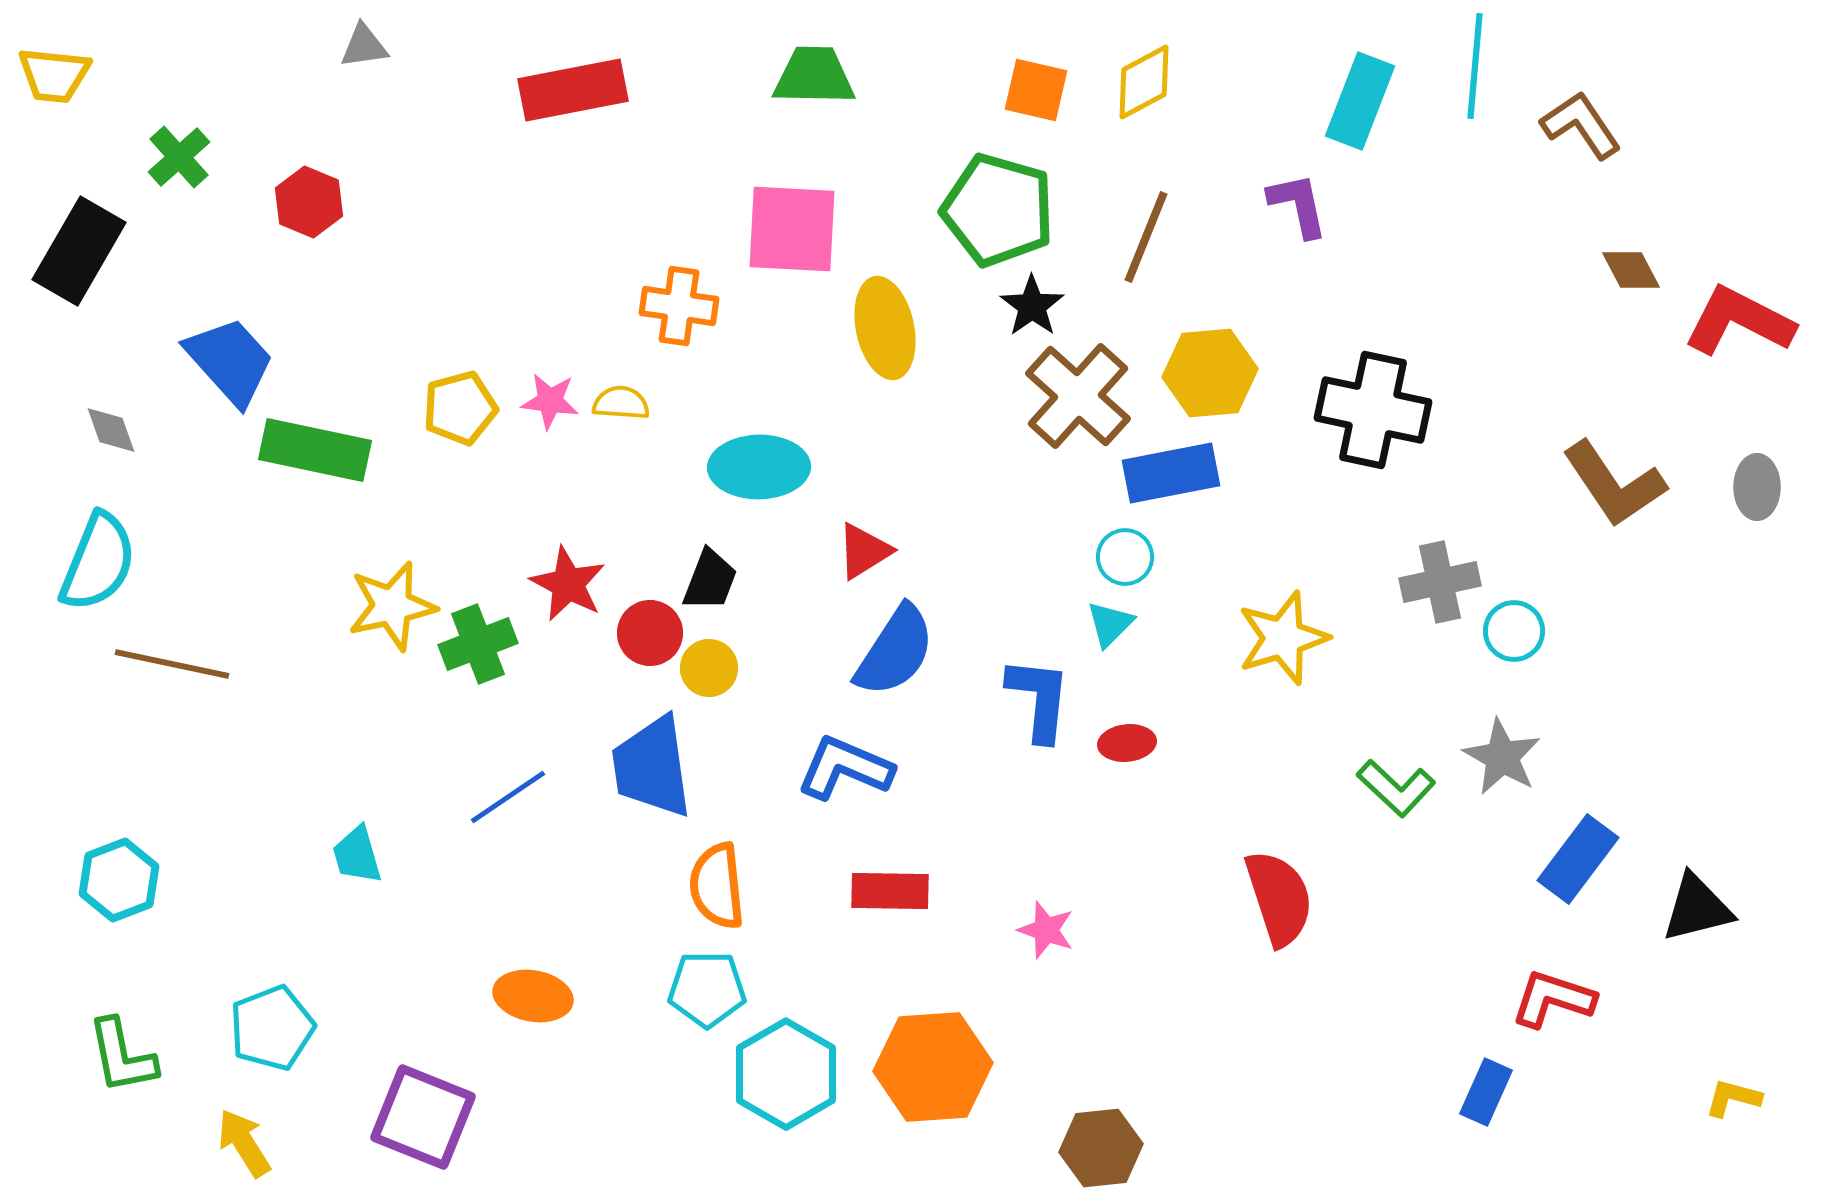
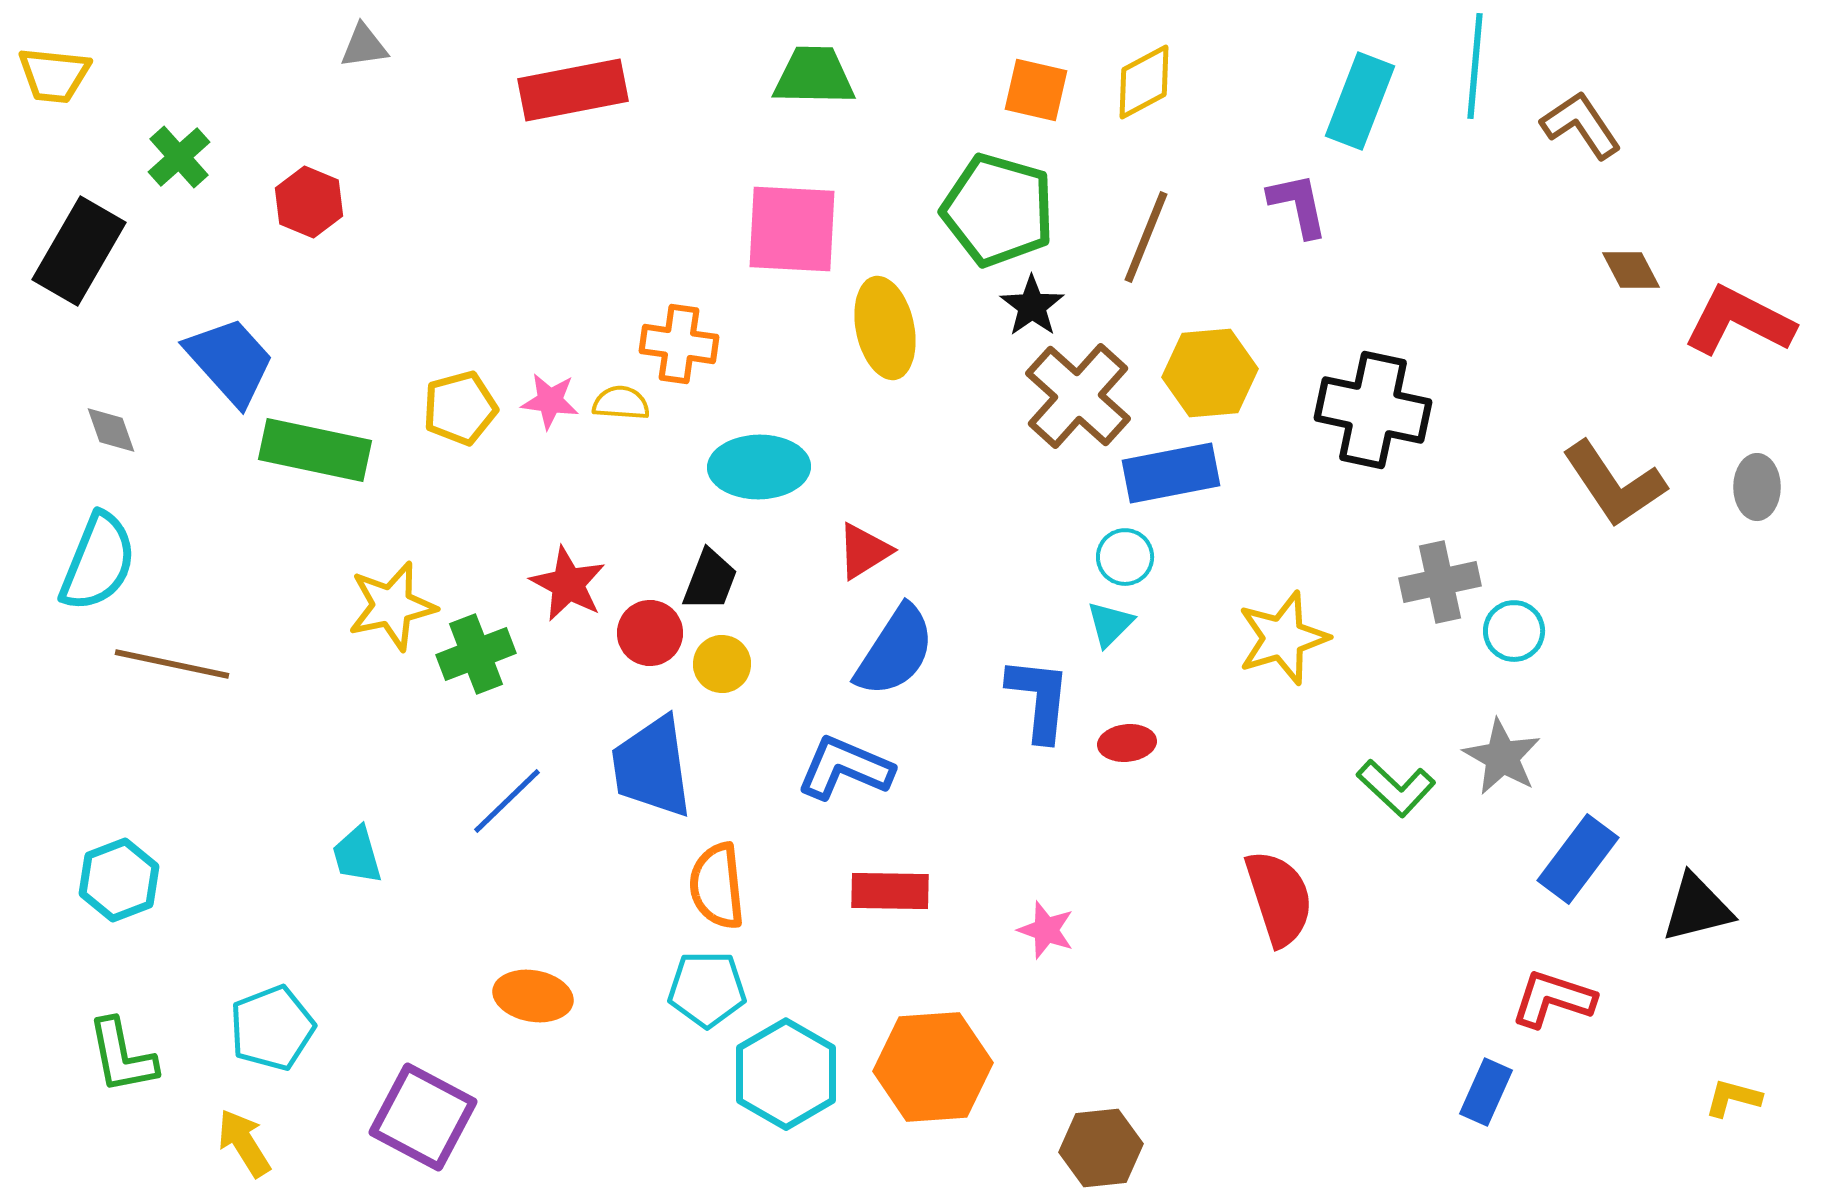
orange cross at (679, 306): moved 38 px down
green cross at (478, 644): moved 2 px left, 10 px down
yellow circle at (709, 668): moved 13 px right, 4 px up
blue line at (508, 797): moved 1 px left, 4 px down; rotated 10 degrees counterclockwise
purple square at (423, 1117): rotated 6 degrees clockwise
